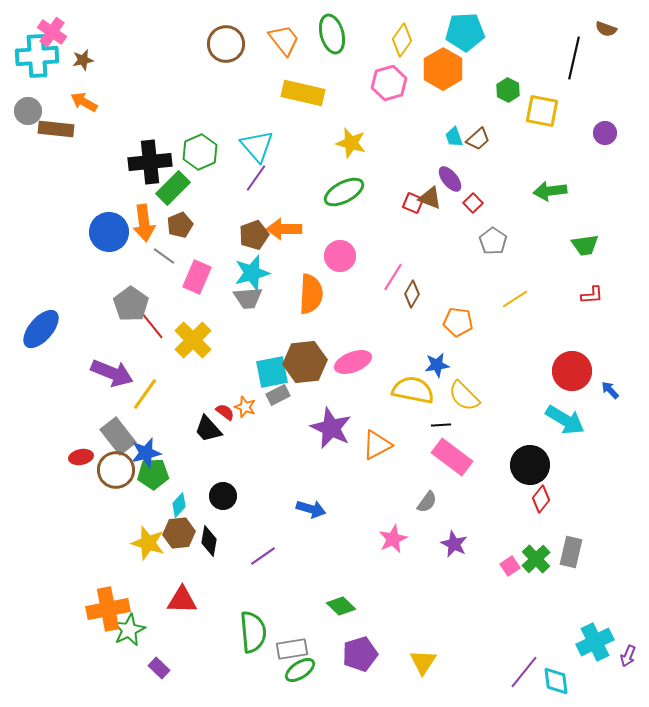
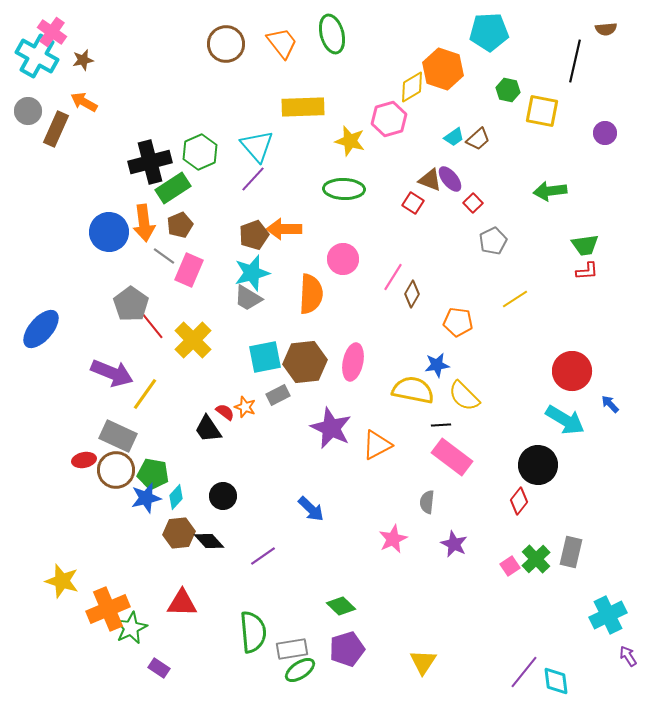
brown semicircle at (606, 29): rotated 25 degrees counterclockwise
cyan pentagon at (465, 32): moved 24 px right
orange trapezoid at (284, 40): moved 2 px left, 3 px down
yellow diamond at (402, 40): moved 10 px right, 47 px down; rotated 24 degrees clockwise
cyan cross at (37, 56): rotated 33 degrees clockwise
black line at (574, 58): moved 1 px right, 3 px down
orange hexagon at (443, 69): rotated 12 degrees counterclockwise
pink hexagon at (389, 83): moved 36 px down
green hexagon at (508, 90): rotated 15 degrees counterclockwise
yellow rectangle at (303, 93): moved 14 px down; rotated 15 degrees counterclockwise
brown rectangle at (56, 129): rotated 72 degrees counterclockwise
cyan trapezoid at (454, 137): rotated 105 degrees counterclockwise
yellow star at (351, 143): moved 1 px left, 2 px up
black cross at (150, 162): rotated 9 degrees counterclockwise
purple line at (256, 178): moved 3 px left, 1 px down; rotated 8 degrees clockwise
green rectangle at (173, 188): rotated 12 degrees clockwise
green ellipse at (344, 192): moved 3 px up; rotated 30 degrees clockwise
brown triangle at (430, 198): moved 18 px up
red square at (413, 203): rotated 10 degrees clockwise
gray pentagon at (493, 241): rotated 12 degrees clockwise
pink circle at (340, 256): moved 3 px right, 3 px down
pink rectangle at (197, 277): moved 8 px left, 7 px up
red L-shape at (592, 295): moved 5 px left, 24 px up
gray trapezoid at (248, 298): rotated 36 degrees clockwise
pink ellipse at (353, 362): rotated 57 degrees counterclockwise
cyan square at (272, 372): moved 7 px left, 15 px up
blue arrow at (610, 390): moved 14 px down
black trapezoid at (208, 429): rotated 8 degrees clockwise
gray rectangle at (118, 436): rotated 27 degrees counterclockwise
blue star at (146, 453): moved 45 px down
red ellipse at (81, 457): moved 3 px right, 3 px down
black circle at (530, 465): moved 8 px right
green pentagon at (153, 474): rotated 12 degrees clockwise
red diamond at (541, 499): moved 22 px left, 2 px down
gray semicircle at (427, 502): rotated 150 degrees clockwise
cyan diamond at (179, 505): moved 3 px left, 8 px up
blue arrow at (311, 509): rotated 28 degrees clockwise
black diamond at (209, 541): rotated 52 degrees counterclockwise
yellow star at (148, 543): moved 86 px left, 38 px down
red triangle at (182, 600): moved 3 px down
orange cross at (108, 609): rotated 12 degrees counterclockwise
green star at (129, 630): moved 2 px right, 2 px up
cyan cross at (595, 642): moved 13 px right, 27 px up
purple pentagon at (360, 654): moved 13 px left, 5 px up
purple arrow at (628, 656): rotated 125 degrees clockwise
purple rectangle at (159, 668): rotated 10 degrees counterclockwise
